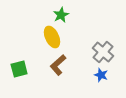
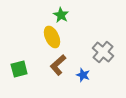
green star: rotated 14 degrees counterclockwise
blue star: moved 18 px left
